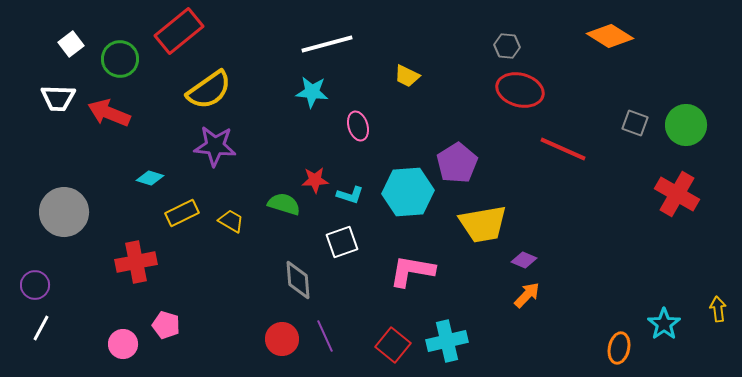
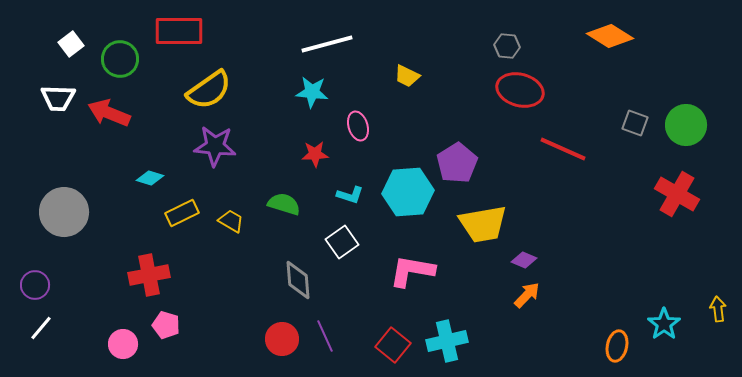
red rectangle at (179, 31): rotated 39 degrees clockwise
red star at (315, 180): moved 26 px up
white square at (342, 242): rotated 16 degrees counterclockwise
red cross at (136, 262): moved 13 px right, 13 px down
white line at (41, 328): rotated 12 degrees clockwise
orange ellipse at (619, 348): moved 2 px left, 2 px up
